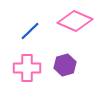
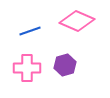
pink diamond: moved 2 px right
blue line: rotated 25 degrees clockwise
